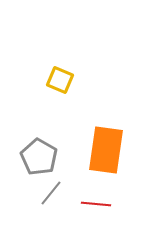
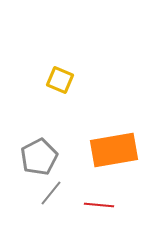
orange rectangle: moved 8 px right; rotated 72 degrees clockwise
gray pentagon: rotated 15 degrees clockwise
red line: moved 3 px right, 1 px down
